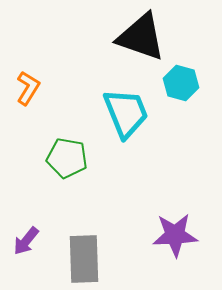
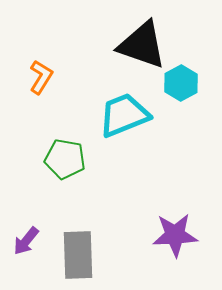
black triangle: moved 1 px right, 8 px down
cyan hexagon: rotated 16 degrees clockwise
orange L-shape: moved 13 px right, 11 px up
cyan trapezoid: moved 2 px left, 2 px down; rotated 90 degrees counterclockwise
green pentagon: moved 2 px left, 1 px down
gray rectangle: moved 6 px left, 4 px up
